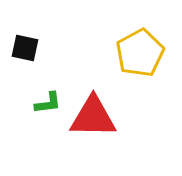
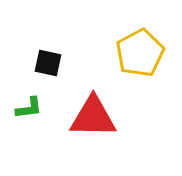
black square: moved 23 px right, 15 px down
green L-shape: moved 19 px left, 5 px down
